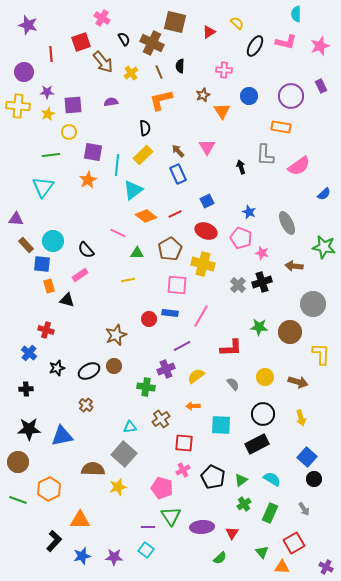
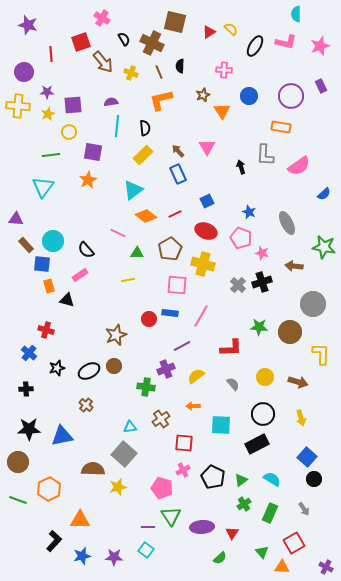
yellow semicircle at (237, 23): moved 6 px left, 6 px down
yellow cross at (131, 73): rotated 32 degrees counterclockwise
cyan line at (117, 165): moved 39 px up
